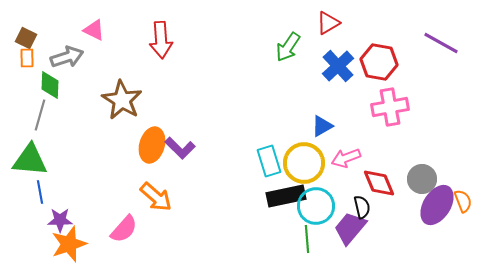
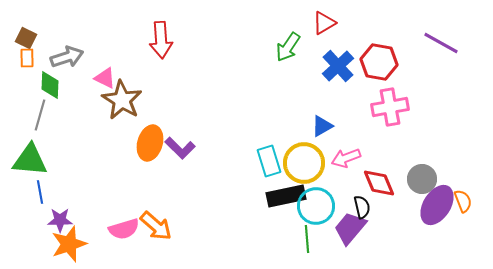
red triangle: moved 4 px left
pink triangle: moved 11 px right, 48 px down
orange ellipse: moved 2 px left, 2 px up
orange arrow: moved 29 px down
pink semicircle: rotated 32 degrees clockwise
